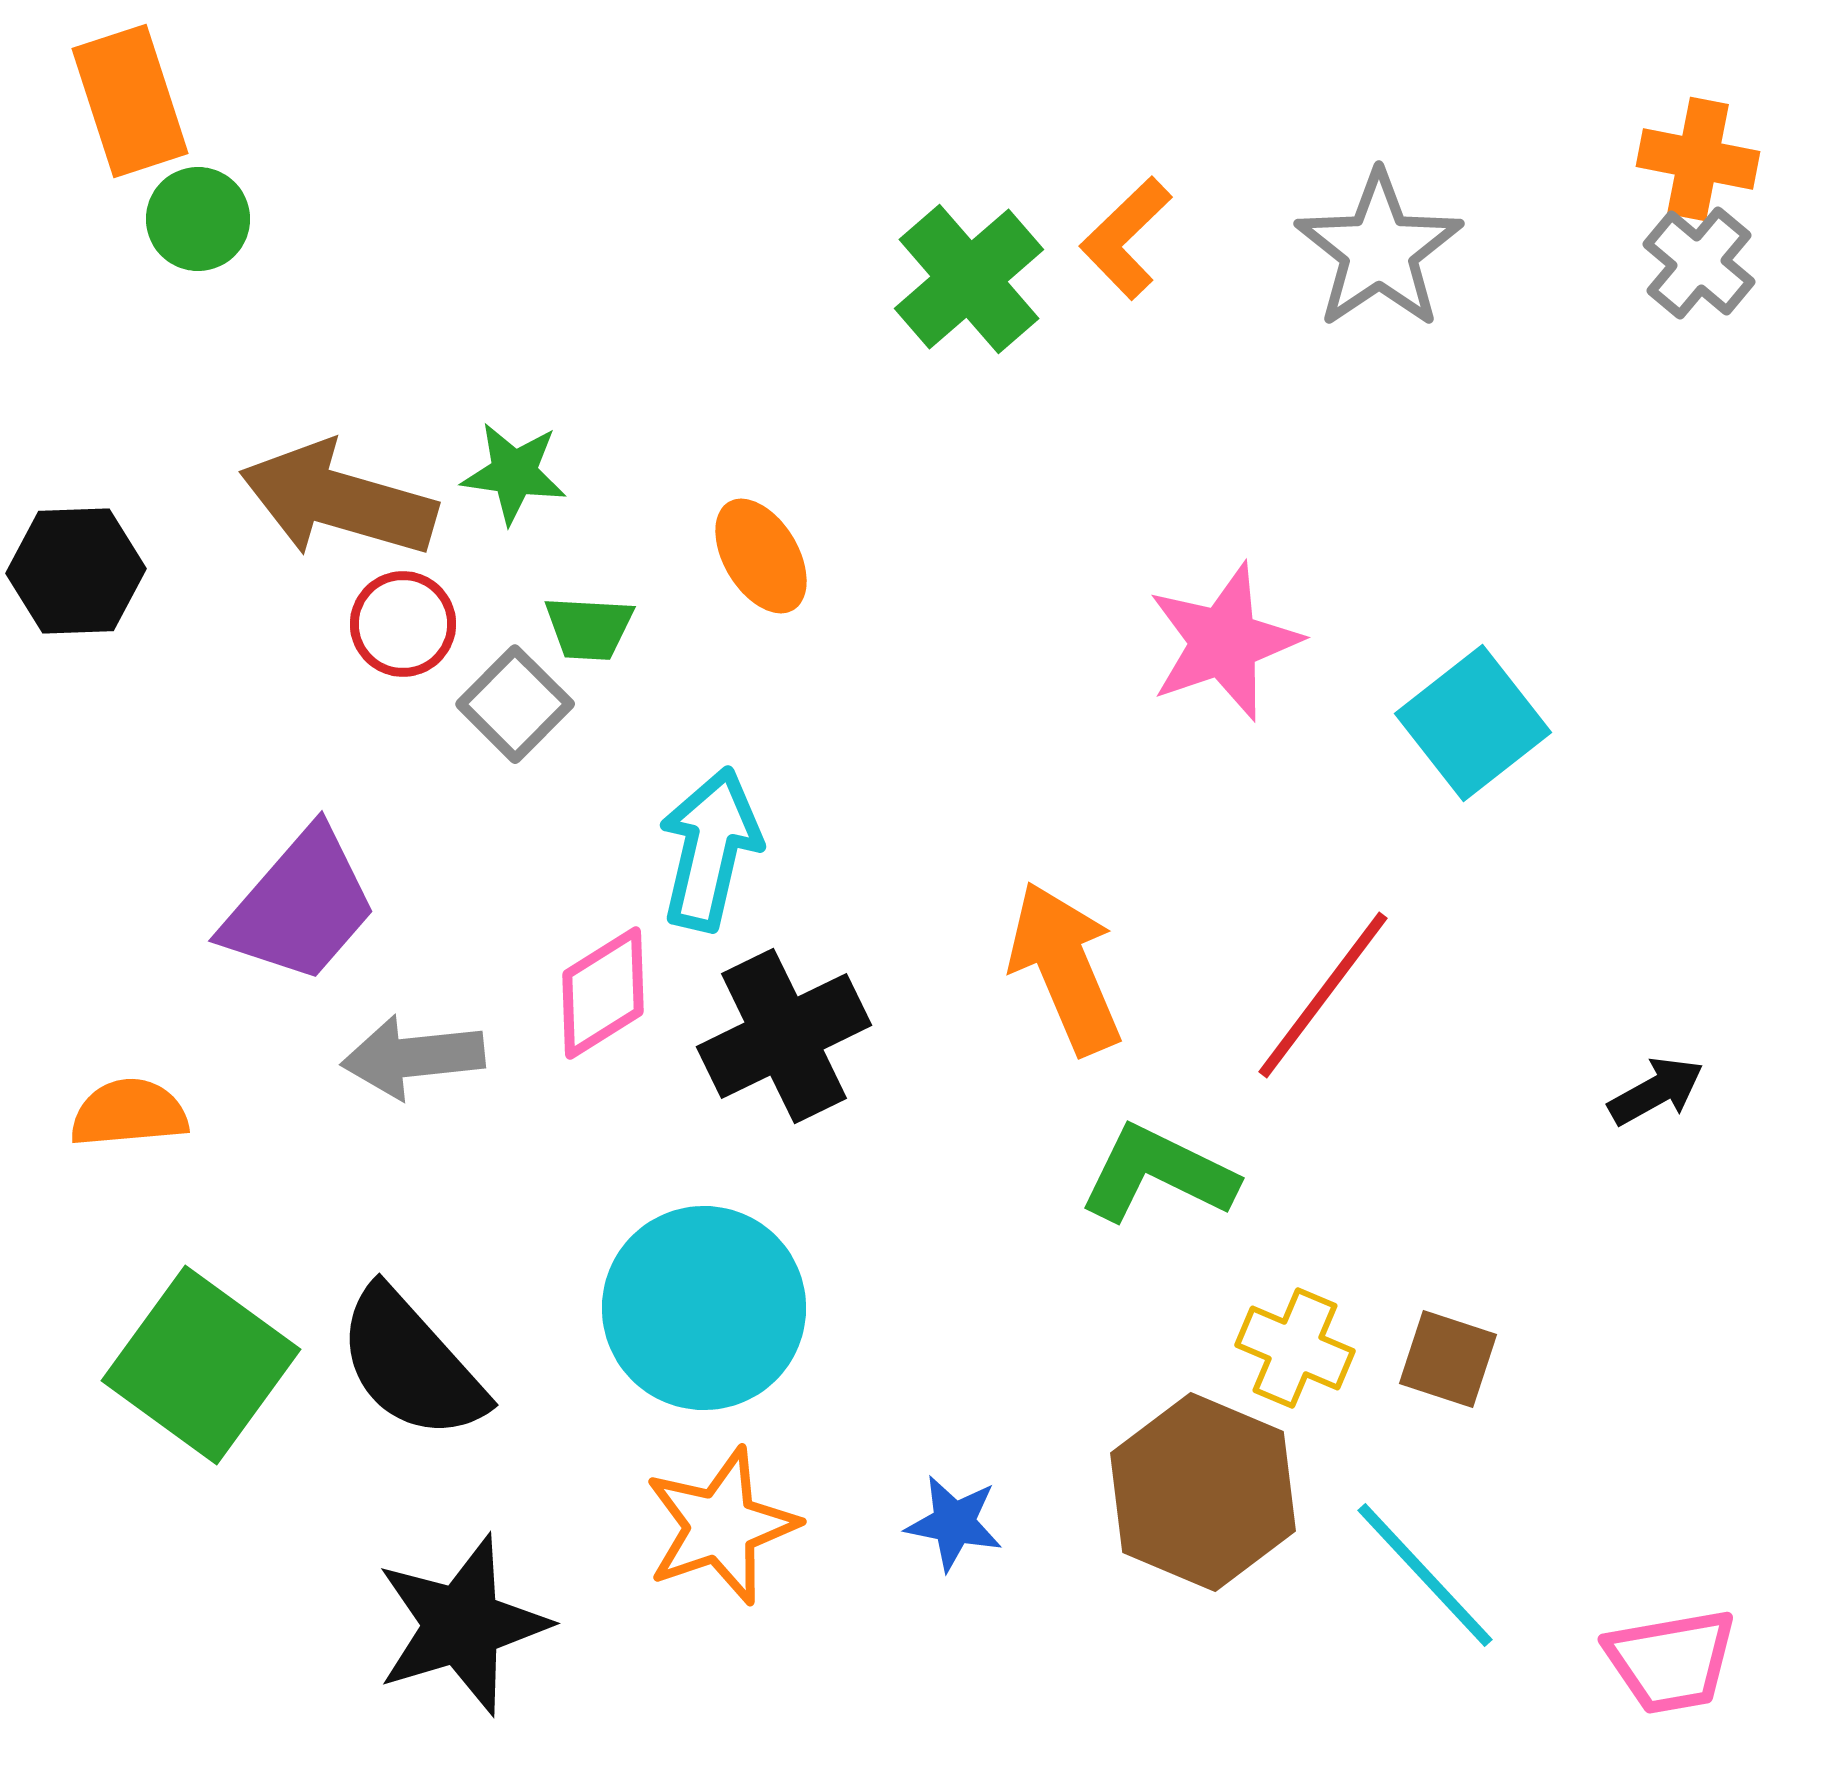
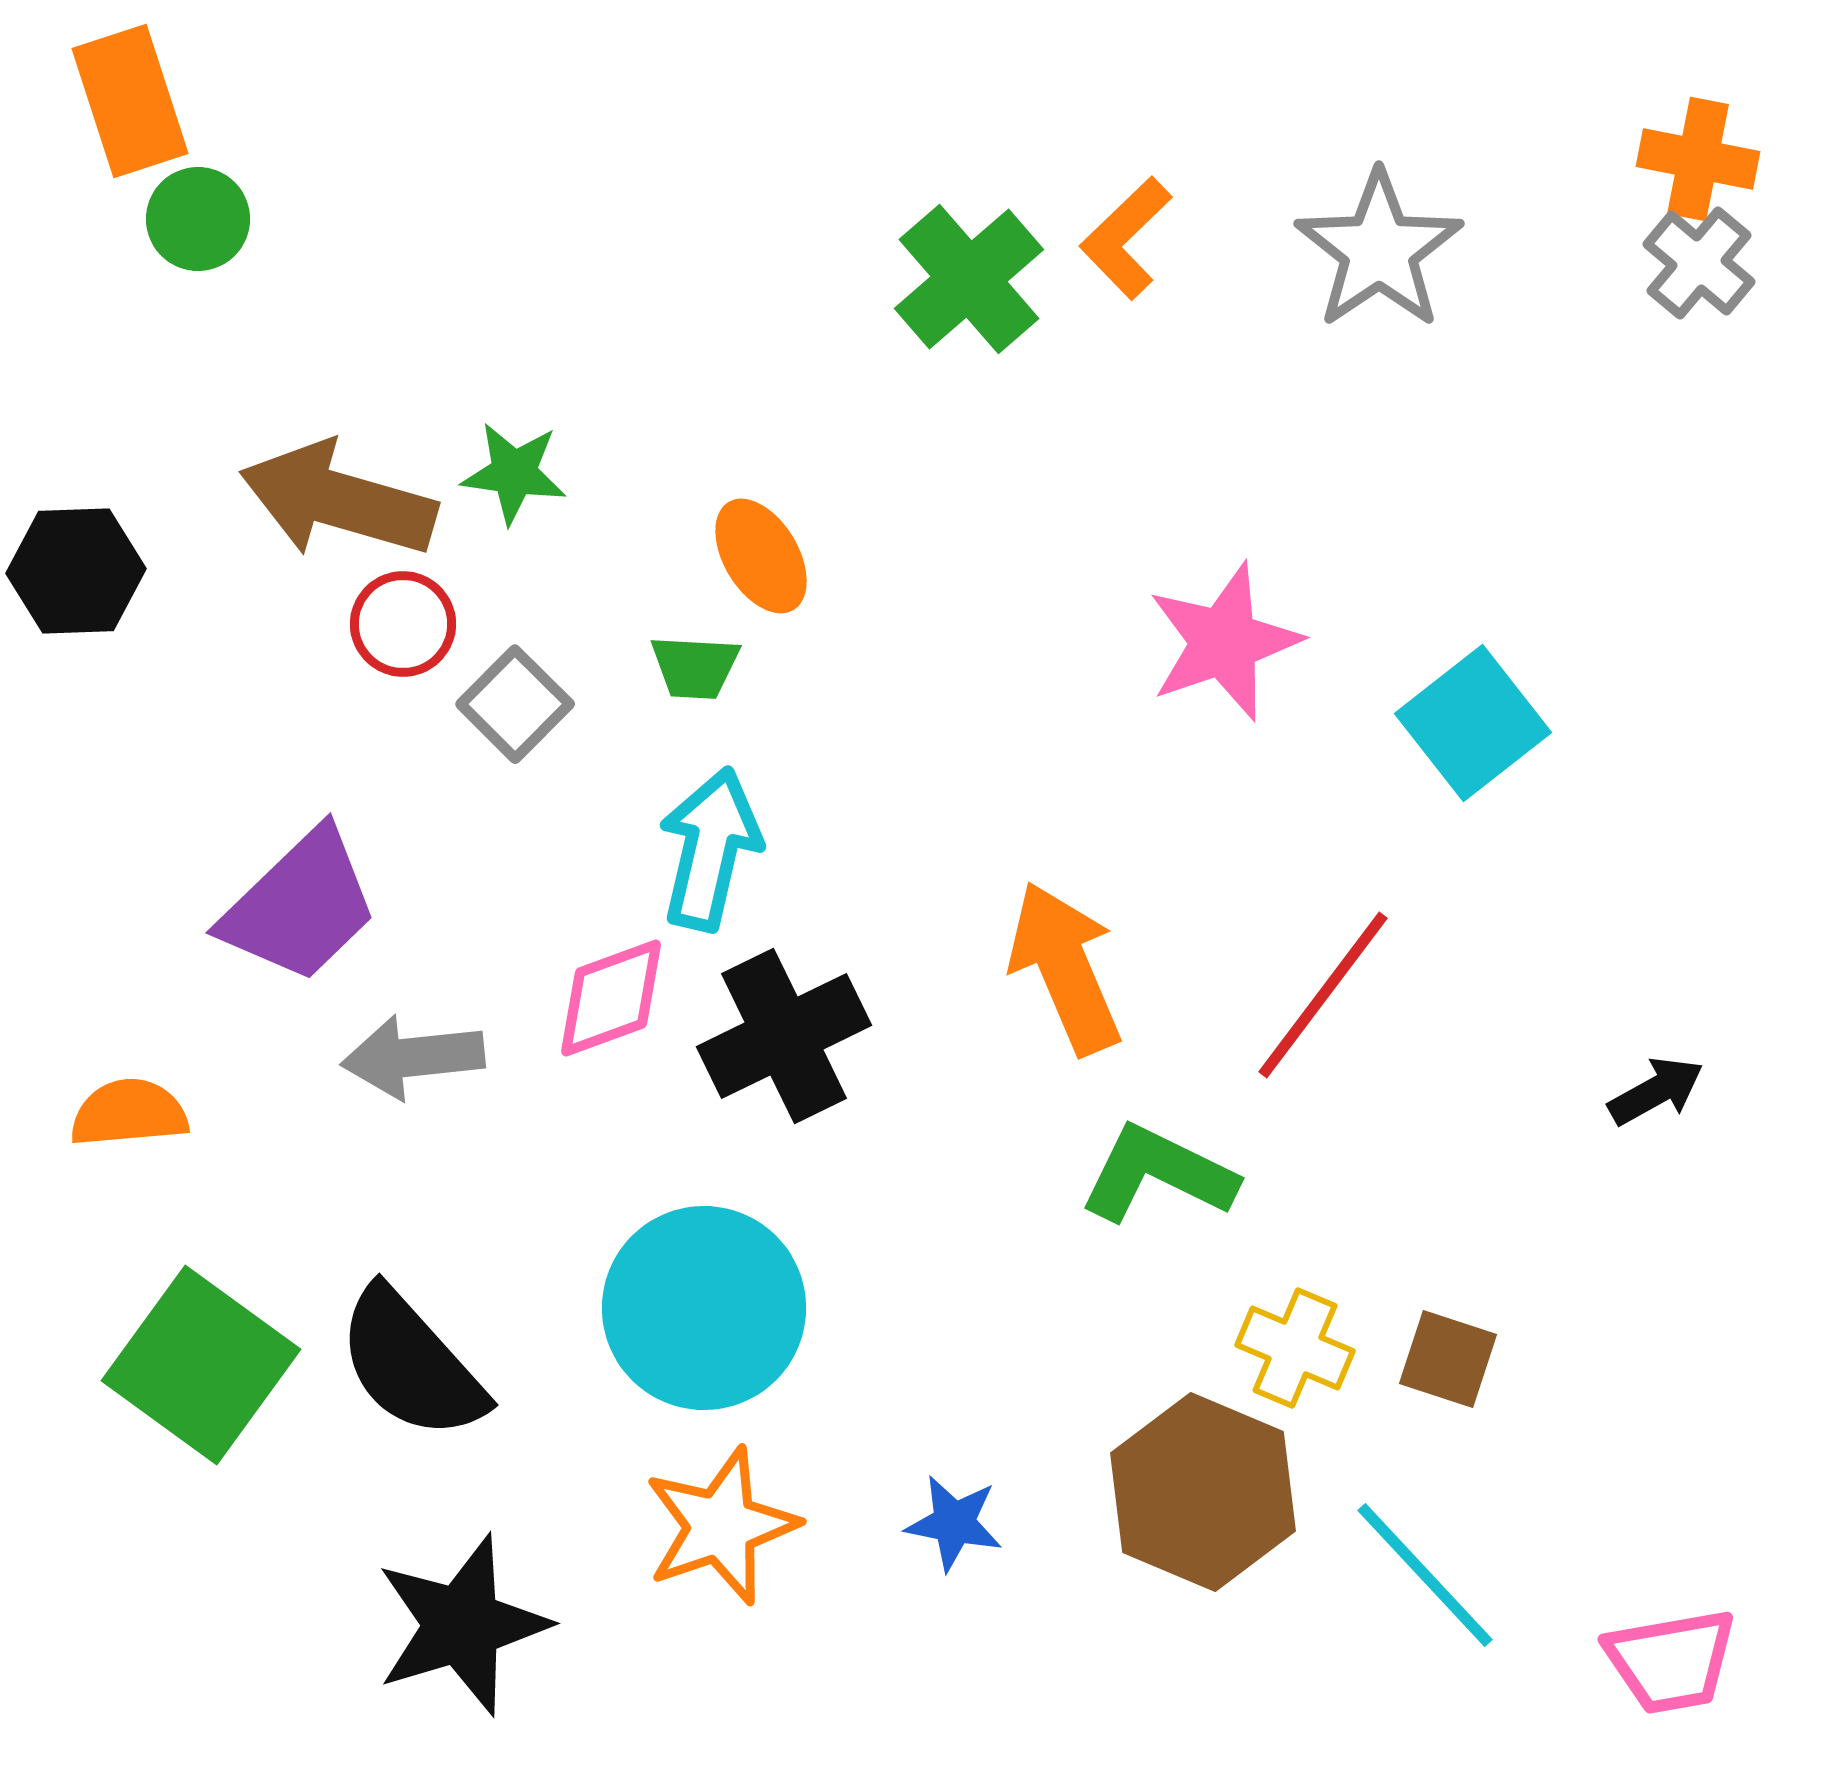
green trapezoid: moved 106 px right, 39 px down
purple trapezoid: rotated 5 degrees clockwise
pink diamond: moved 8 px right, 5 px down; rotated 12 degrees clockwise
